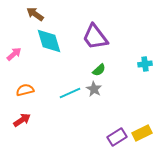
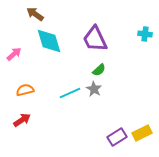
purple trapezoid: moved 2 px down; rotated 12 degrees clockwise
cyan cross: moved 30 px up; rotated 16 degrees clockwise
